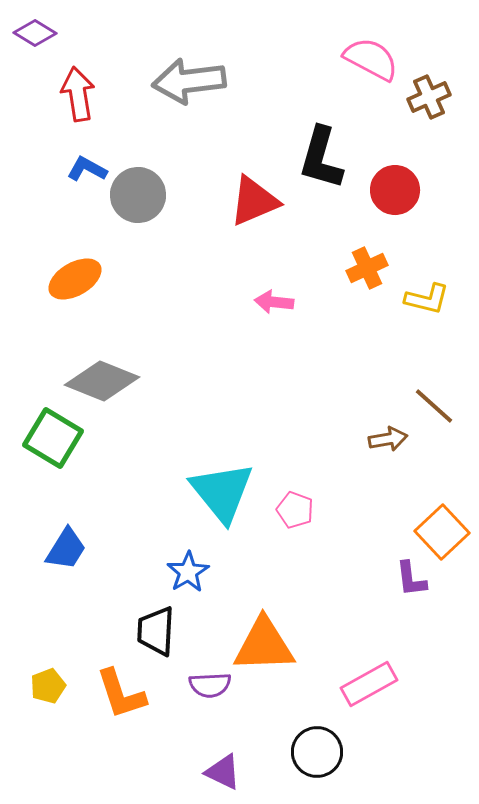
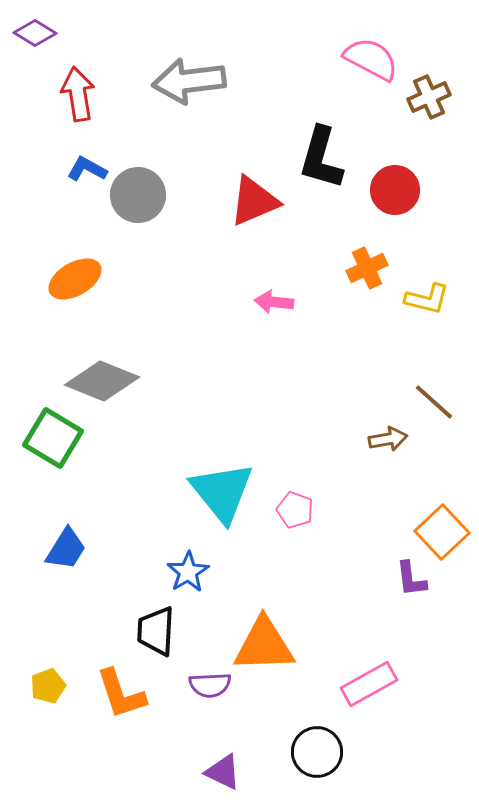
brown line: moved 4 px up
